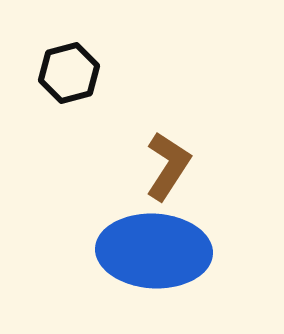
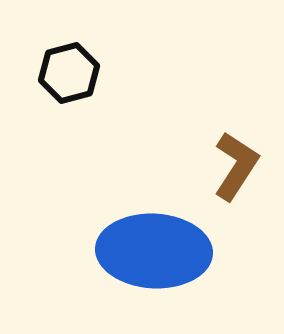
brown L-shape: moved 68 px right
